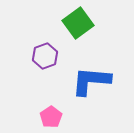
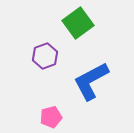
blue L-shape: rotated 33 degrees counterclockwise
pink pentagon: rotated 20 degrees clockwise
